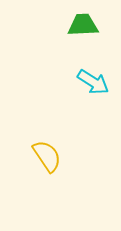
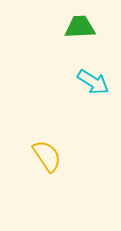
green trapezoid: moved 3 px left, 2 px down
